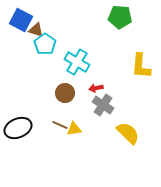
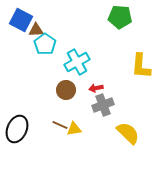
brown triangle: rotated 21 degrees counterclockwise
cyan cross: rotated 30 degrees clockwise
brown circle: moved 1 px right, 3 px up
gray cross: rotated 35 degrees clockwise
black ellipse: moved 1 px left, 1 px down; rotated 44 degrees counterclockwise
